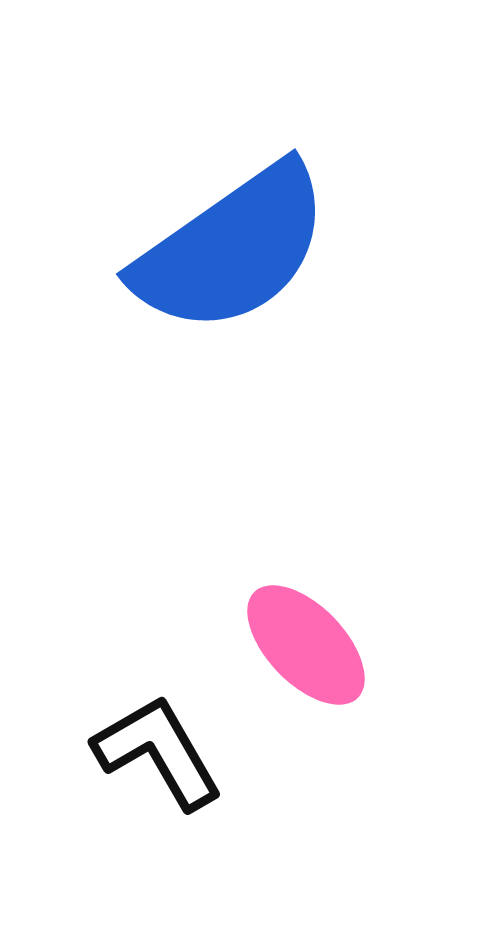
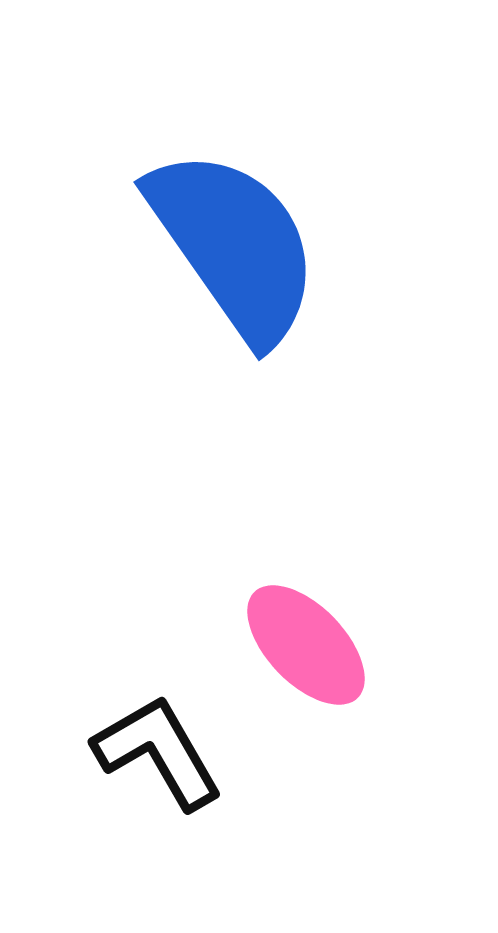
blue semicircle: moved 2 px right, 4 px up; rotated 90 degrees counterclockwise
